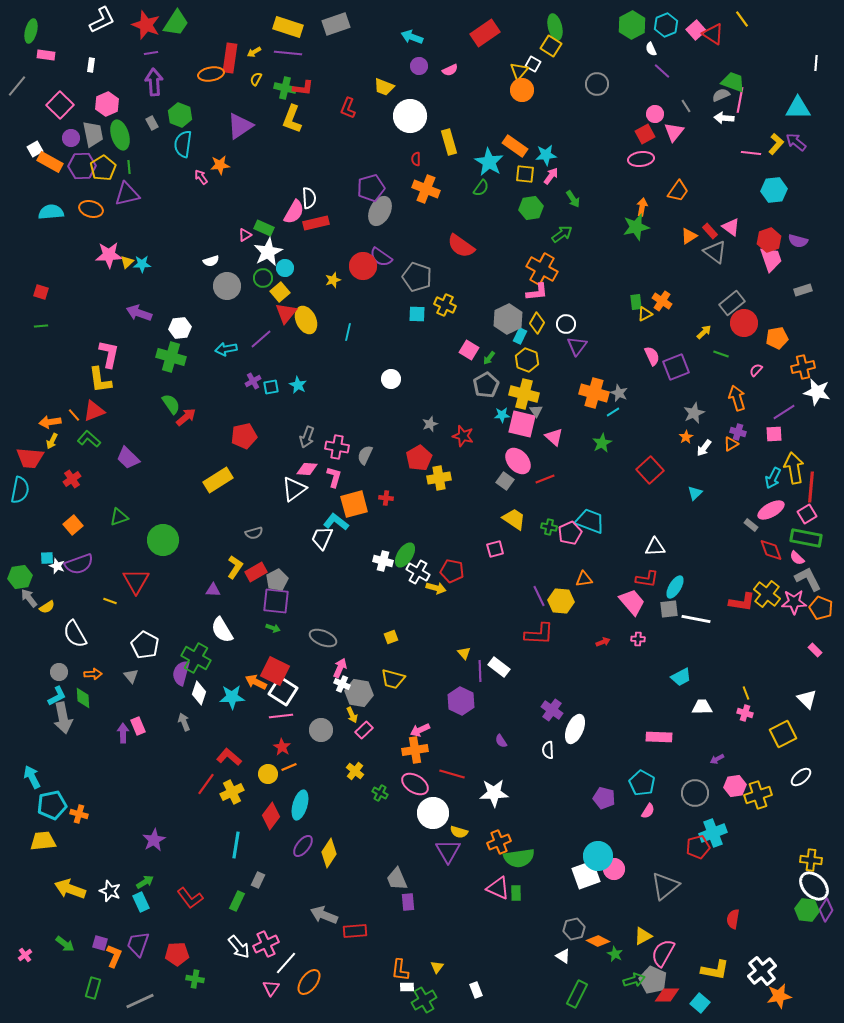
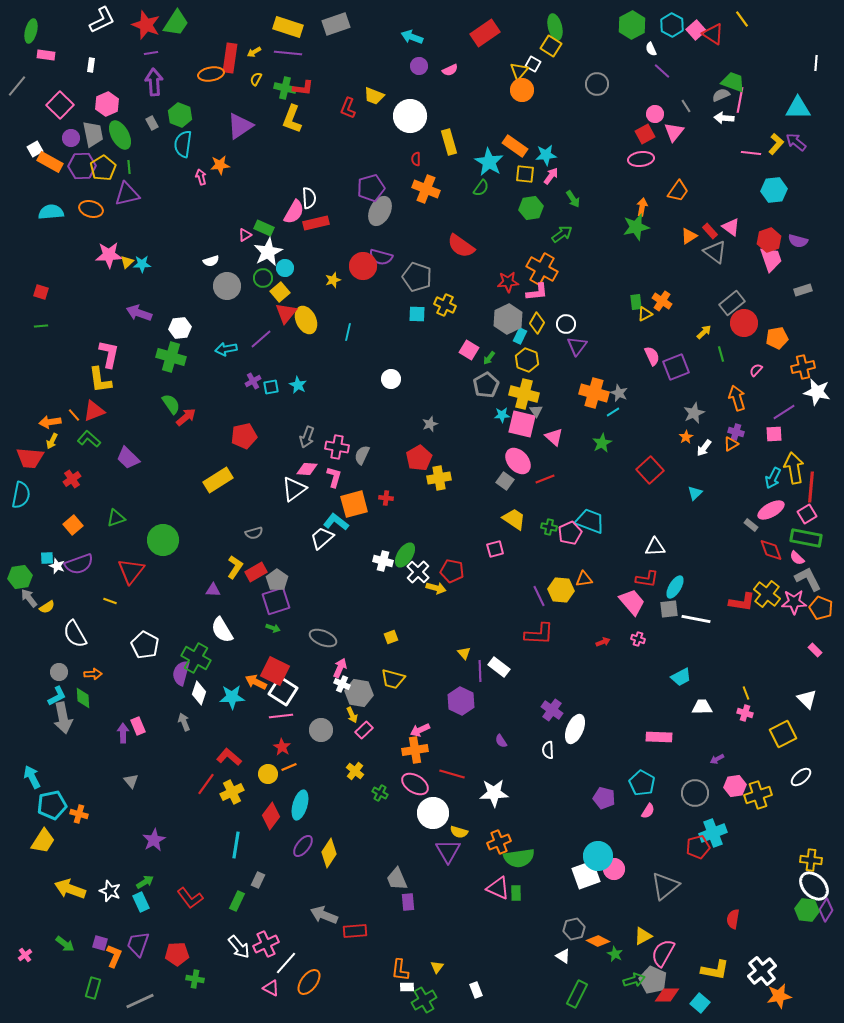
cyan hexagon at (666, 25): moved 6 px right; rotated 10 degrees counterclockwise
yellow trapezoid at (384, 87): moved 10 px left, 9 px down
green ellipse at (120, 135): rotated 12 degrees counterclockwise
pink arrow at (201, 177): rotated 21 degrees clockwise
purple semicircle at (381, 257): rotated 20 degrees counterclockwise
green line at (721, 354): rotated 56 degrees clockwise
purple cross at (738, 432): moved 2 px left
red star at (463, 436): moved 45 px right, 154 px up; rotated 20 degrees counterclockwise
gray semicircle at (365, 455): moved 3 px left
cyan semicircle at (20, 490): moved 1 px right, 5 px down
green triangle at (119, 517): moved 3 px left, 1 px down
white trapezoid at (322, 538): rotated 25 degrees clockwise
white cross at (418, 572): rotated 15 degrees clockwise
gray pentagon at (277, 580): rotated 10 degrees counterclockwise
red triangle at (136, 581): moved 5 px left, 10 px up; rotated 8 degrees clockwise
purple square at (276, 601): rotated 24 degrees counterclockwise
yellow hexagon at (561, 601): moved 11 px up
pink cross at (638, 639): rotated 16 degrees clockwise
gray triangle at (131, 676): moved 105 px down
yellow trapezoid at (43, 841): rotated 128 degrees clockwise
pink triangle at (271, 988): rotated 36 degrees counterclockwise
